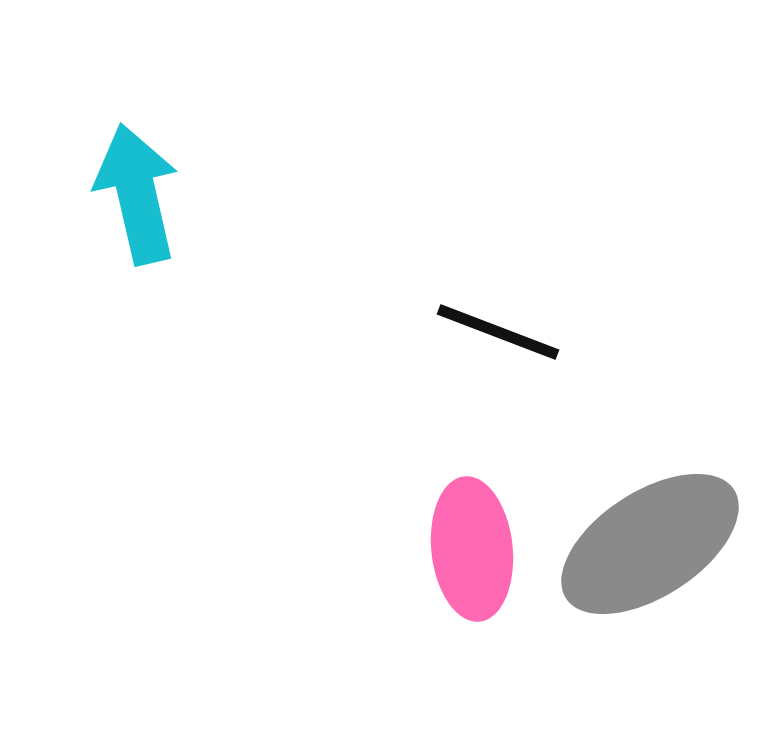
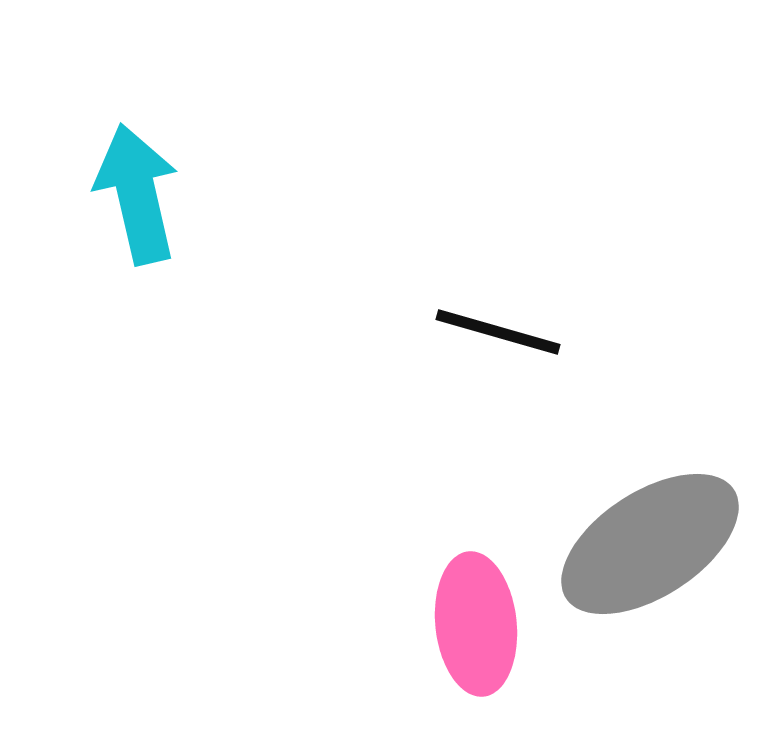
black line: rotated 5 degrees counterclockwise
pink ellipse: moved 4 px right, 75 px down
